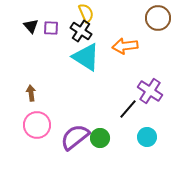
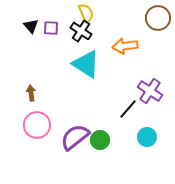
cyan triangle: moved 7 px down
green circle: moved 2 px down
